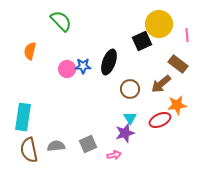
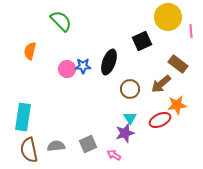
yellow circle: moved 9 px right, 7 px up
pink line: moved 4 px right, 4 px up
pink arrow: rotated 136 degrees counterclockwise
